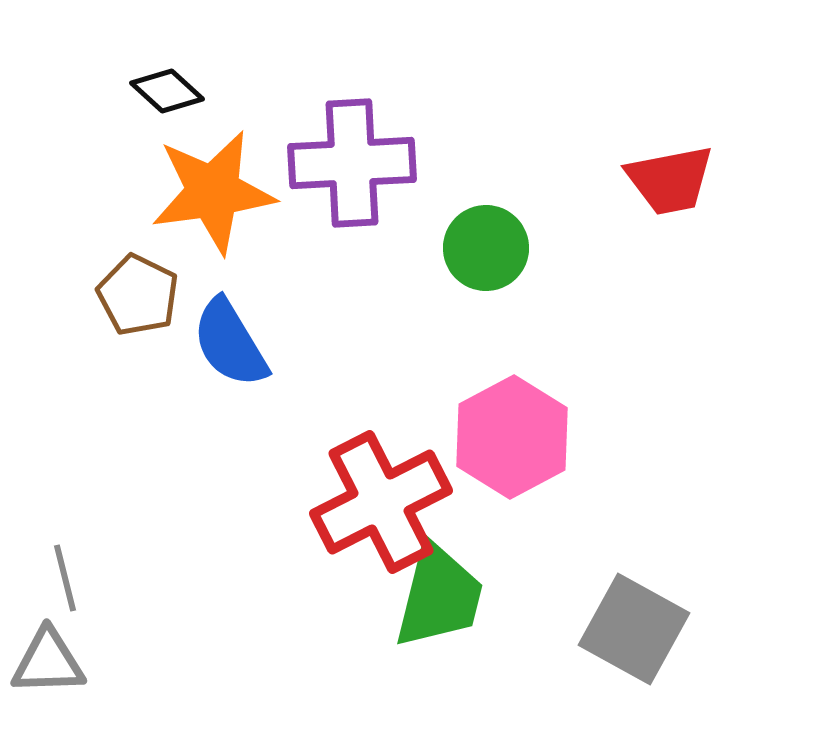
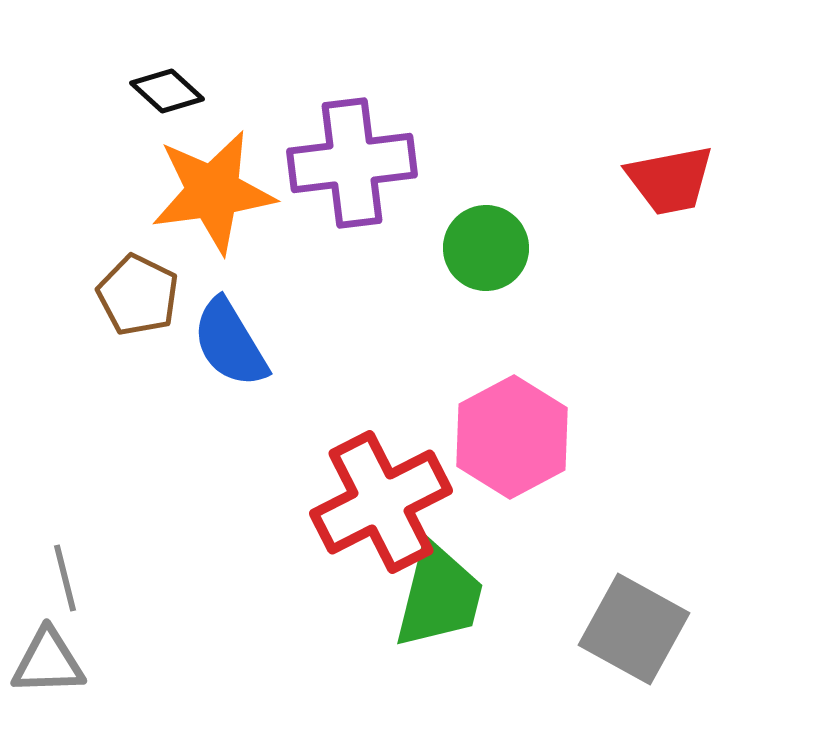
purple cross: rotated 4 degrees counterclockwise
